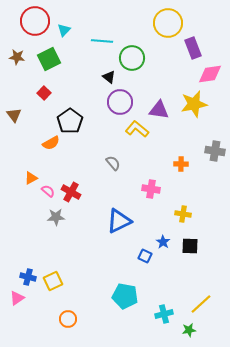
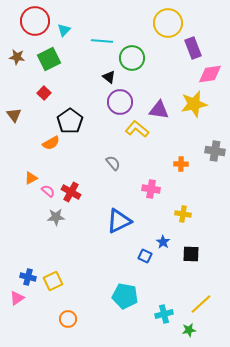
black square: moved 1 px right, 8 px down
